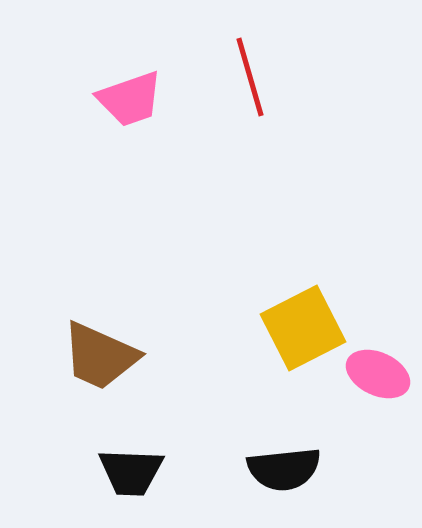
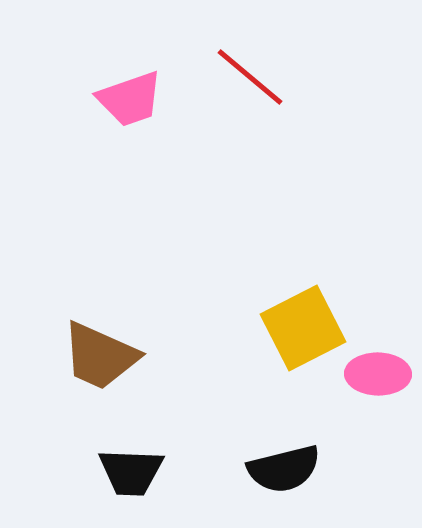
red line: rotated 34 degrees counterclockwise
pink ellipse: rotated 24 degrees counterclockwise
black semicircle: rotated 8 degrees counterclockwise
